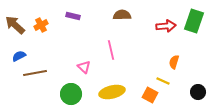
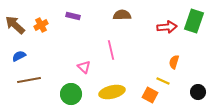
red arrow: moved 1 px right, 1 px down
brown line: moved 6 px left, 7 px down
